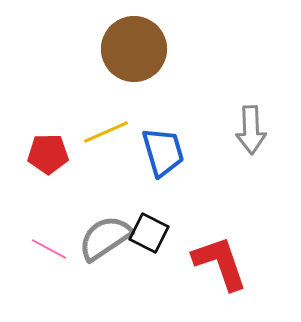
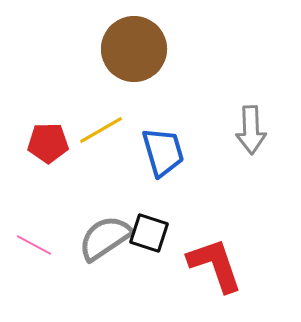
yellow line: moved 5 px left, 2 px up; rotated 6 degrees counterclockwise
red pentagon: moved 11 px up
black square: rotated 9 degrees counterclockwise
pink line: moved 15 px left, 4 px up
red L-shape: moved 5 px left, 2 px down
